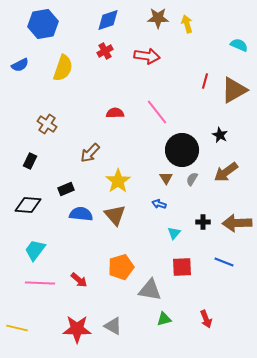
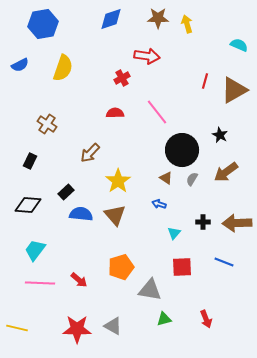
blue diamond at (108, 20): moved 3 px right, 1 px up
red cross at (105, 51): moved 17 px right, 27 px down
brown triangle at (166, 178): rotated 24 degrees counterclockwise
black rectangle at (66, 189): moved 3 px down; rotated 21 degrees counterclockwise
